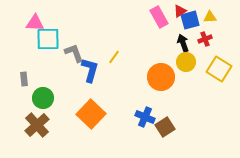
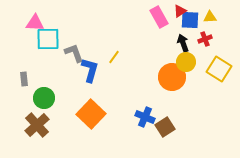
blue square: rotated 18 degrees clockwise
orange circle: moved 11 px right
green circle: moved 1 px right
